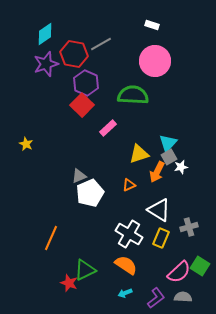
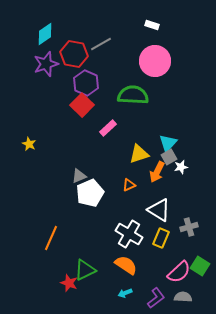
yellow star: moved 3 px right
